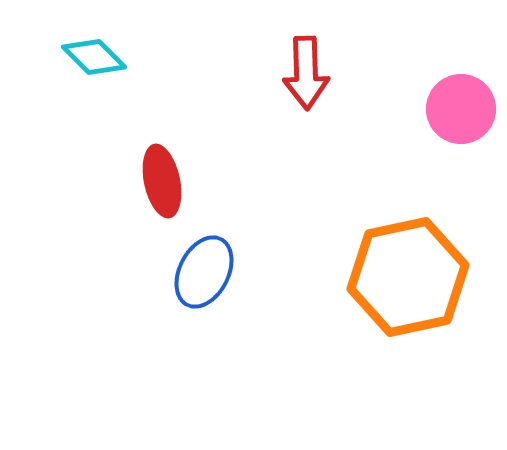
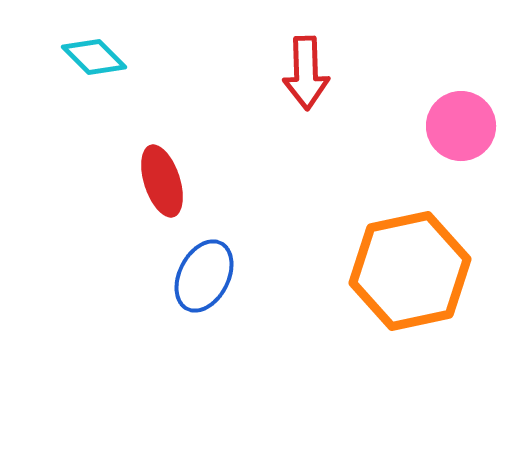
pink circle: moved 17 px down
red ellipse: rotated 6 degrees counterclockwise
blue ellipse: moved 4 px down
orange hexagon: moved 2 px right, 6 px up
